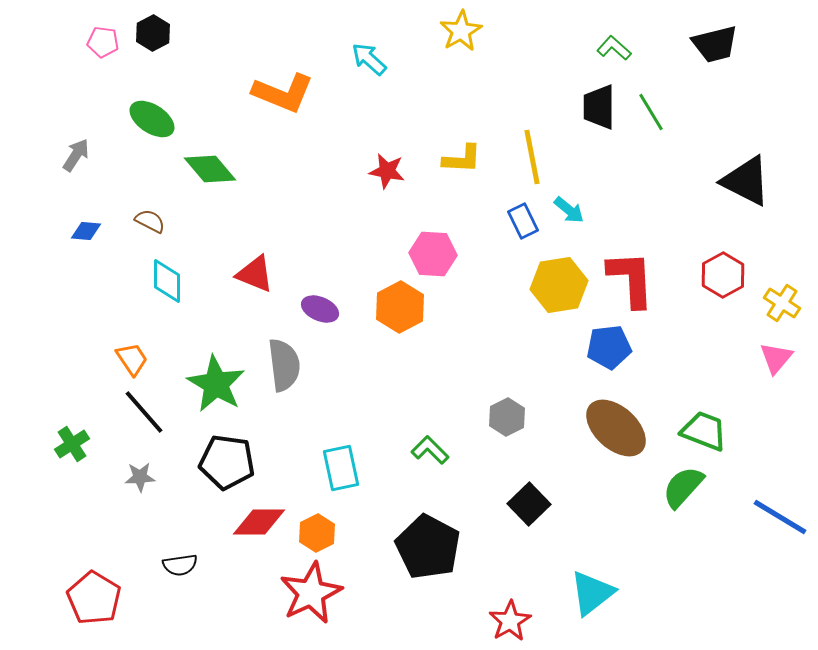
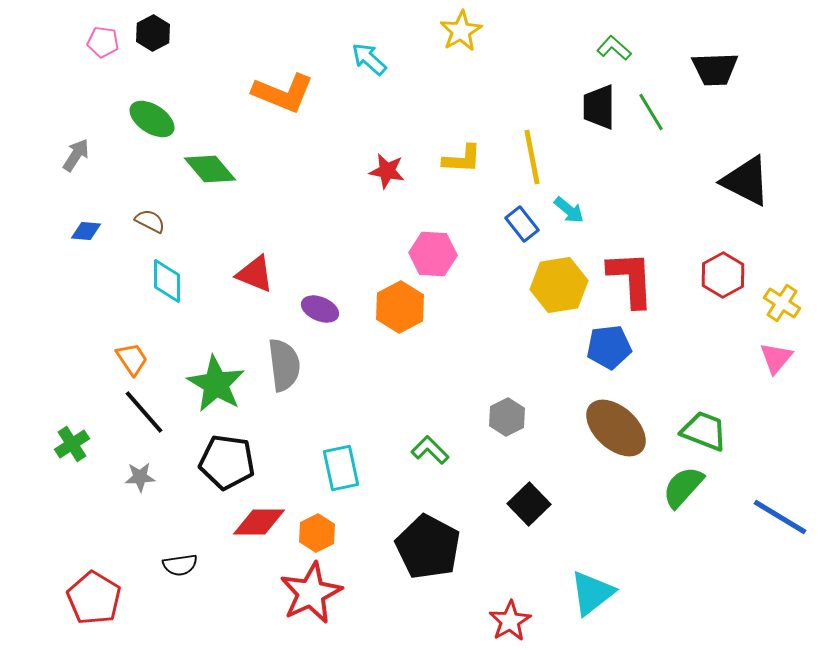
black trapezoid at (715, 44): moved 25 px down; rotated 12 degrees clockwise
blue rectangle at (523, 221): moved 1 px left, 3 px down; rotated 12 degrees counterclockwise
